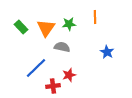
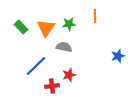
orange line: moved 1 px up
gray semicircle: moved 2 px right
blue star: moved 11 px right, 4 px down; rotated 24 degrees clockwise
blue line: moved 2 px up
red cross: moved 1 px left
